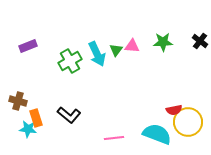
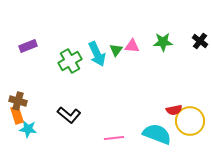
orange rectangle: moved 19 px left, 3 px up
yellow circle: moved 2 px right, 1 px up
